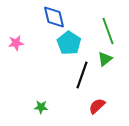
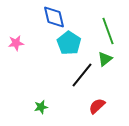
black line: rotated 20 degrees clockwise
green star: rotated 16 degrees counterclockwise
